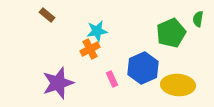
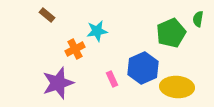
orange cross: moved 15 px left
yellow ellipse: moved 1 px left, 2 px down
